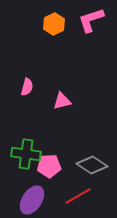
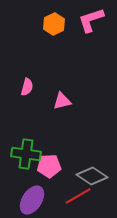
gray diamond: moved 11 px down
